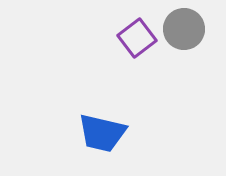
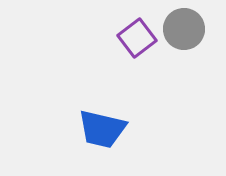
blue trapezoid: moved 4 px up
